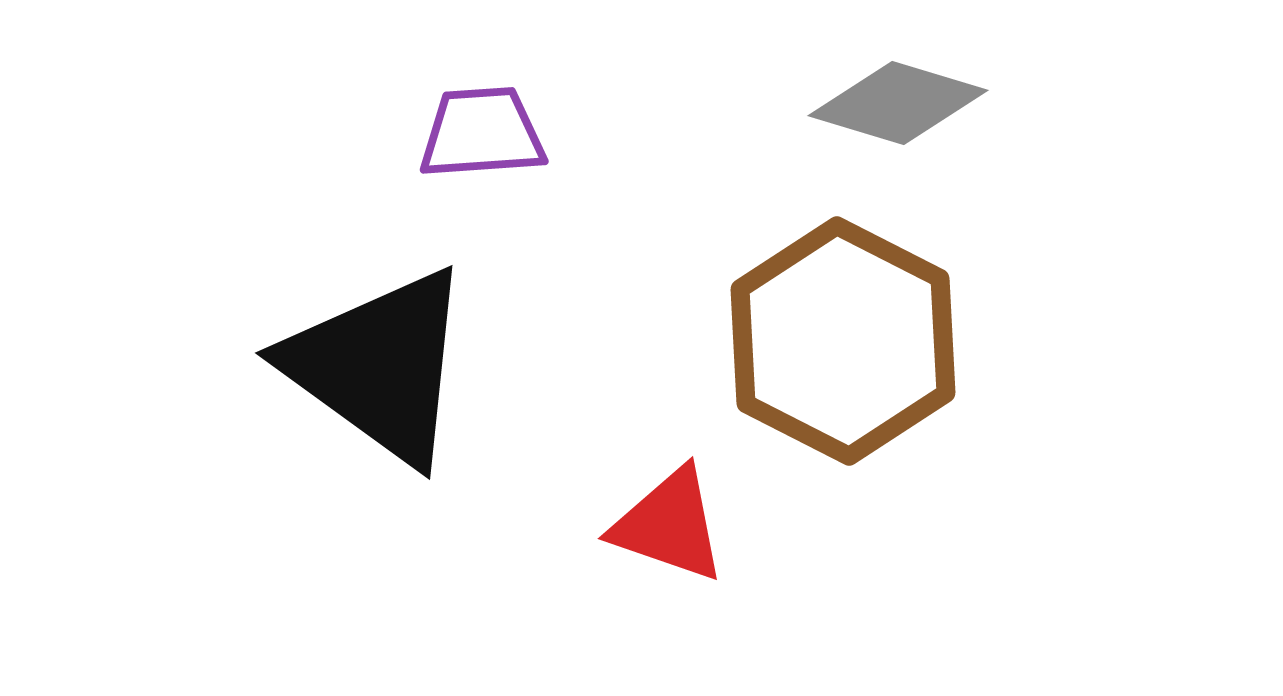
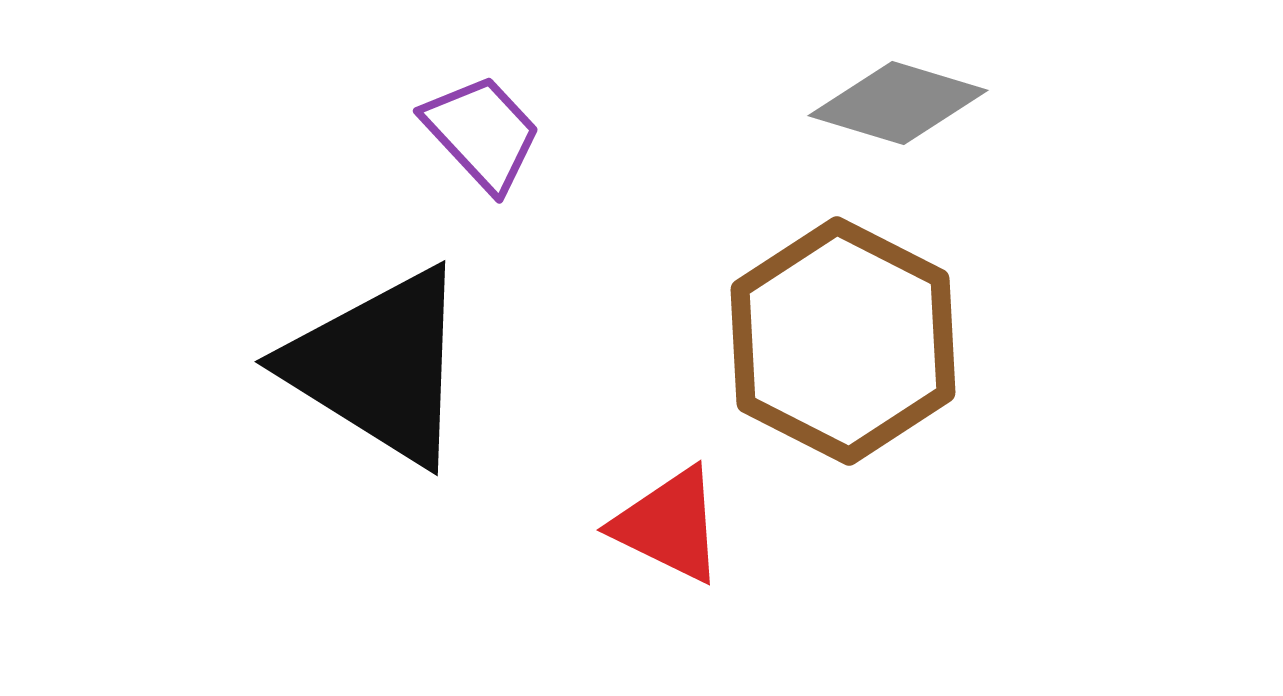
purple trapezoid: rotated 51 degrees clockwise
black triangle: rotated 4 degrees counterclockwise
red triangle: rotated 7 degrees clockwise
